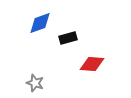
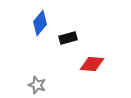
blue diamond: rotated 30 degrees counterclockwise
gray star: moved 2 px right, 2 px down
